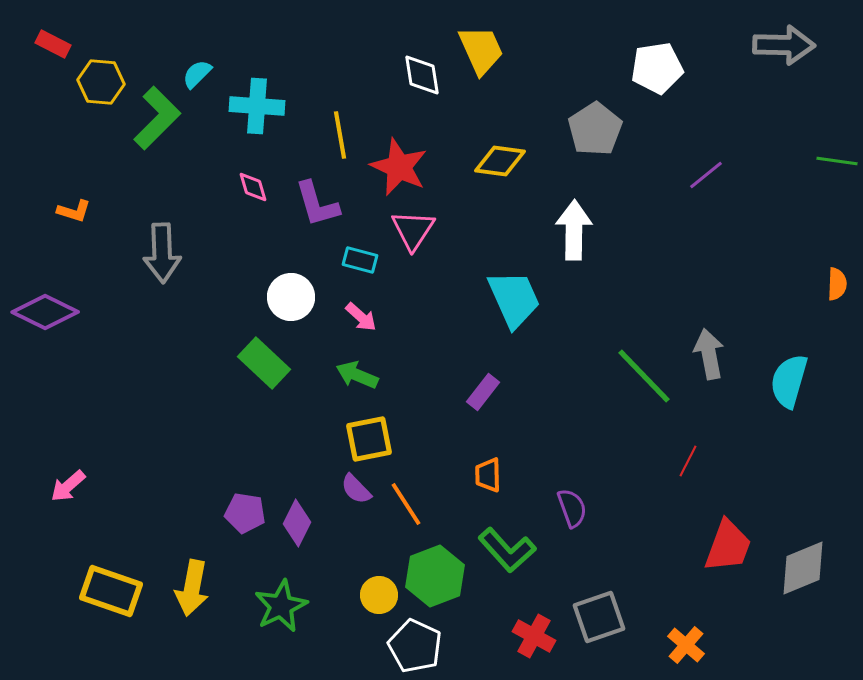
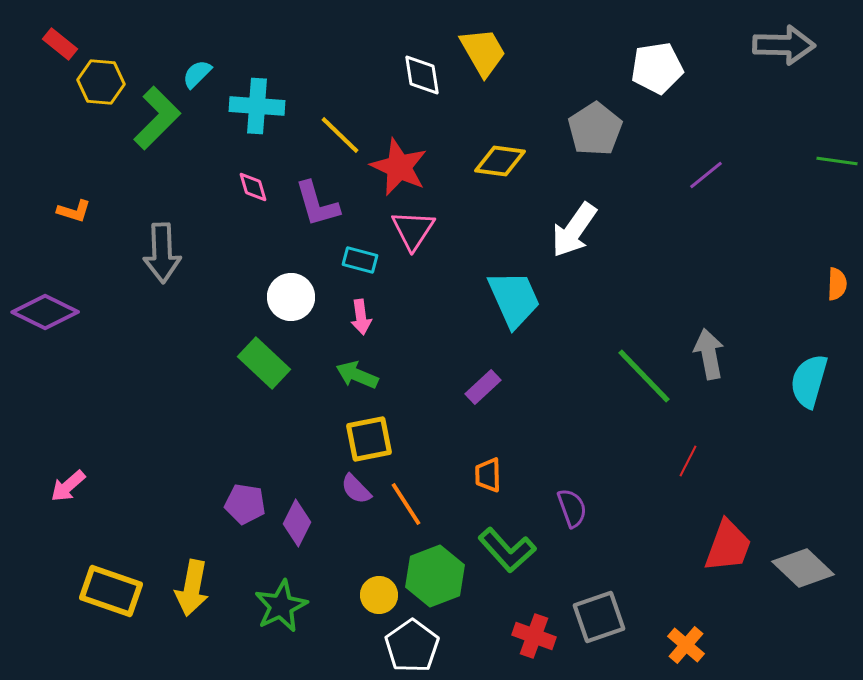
red rectangle at (53, 44): moved 7 px right; rotated 12 degrees clockwise
yellow trapezoid at (481, 50): moved 2 px right, 2 px down; rotated 6 degrees counterclockwise
yellow line at (340, 135): rotated 36 degrees counterclockwise
white arrow at (574, 230): rotated 146 degrees counterclockwise
pink arrow at (361, 317): rotated 40 degrees clockwise
cyan semicircle at (789, 381): moved 20 px right
purple rectangle at (483, 392): moved 5 px up; rotated 9 degrees clockwise
purple pentagon at (245, 513): moved 9 px up
gray diamond at (803, 568): rotated 66 degrees clockwise
red cross at (534, 636): rotated 9 degrees counterclockwise
white pentagon at (415, 646): moved 3 px left; rotated 12 degrees clockwise
